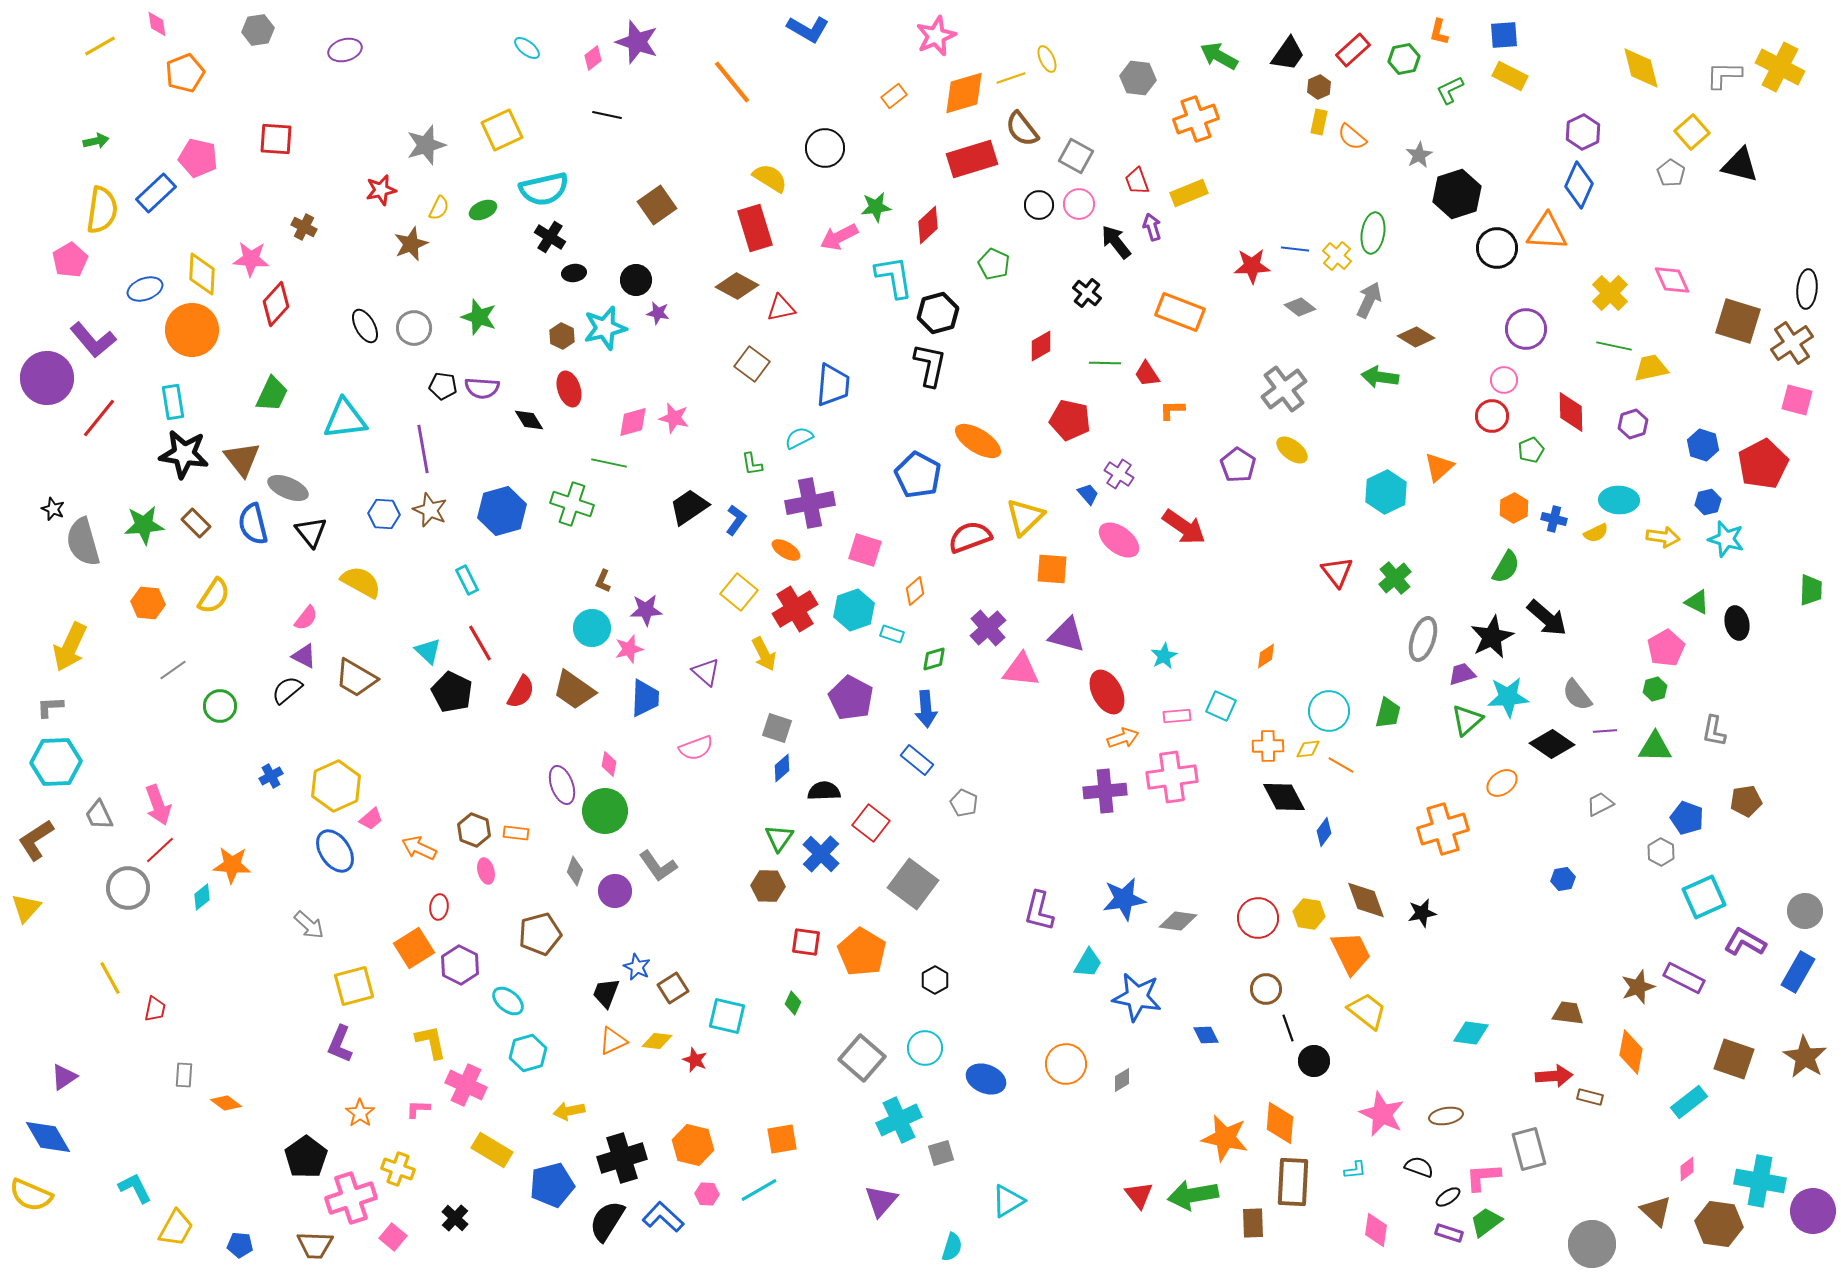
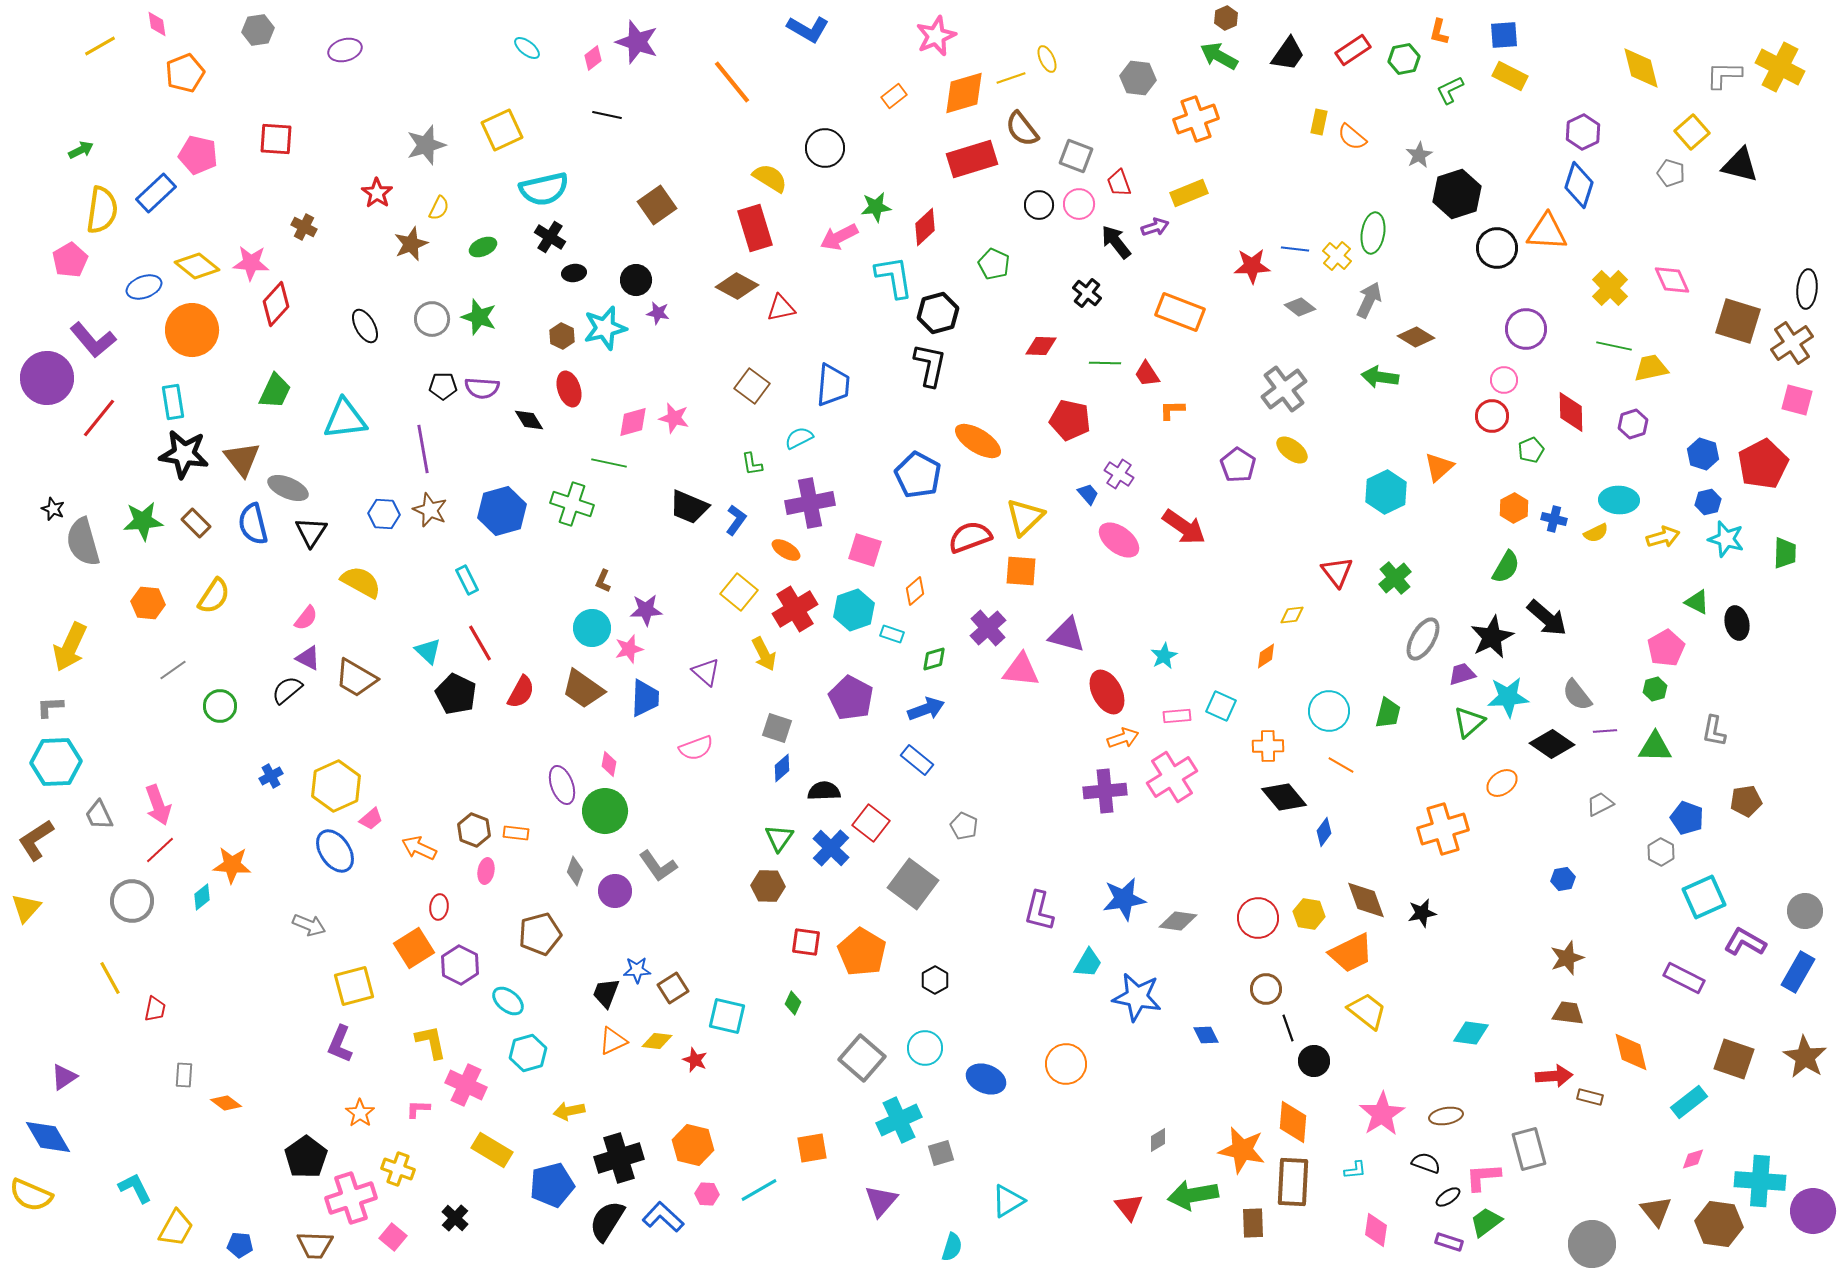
red rectangle at (1353, 50): rotated 8 degrees clockwise
brown hexagon at (1319, 87): moved 93 px left, 69 px up
green arrow at (96, 141): moved 15 px left, 9 px down; rotated 15 degrees counterclockwise
gray square at (1076, 156): rotated 8 degrees counterclockwise
pink pentagon at (198, 158): moved 3 px up
gray pentagon at (1671, 173): rotated 16 degrees counterclockwise
red trapezoid at (1137, 181): moved 18 px left, 2 px down
blue diamond at (1579, 185): rotated 6 degrees counterclockwise
red star at (381, 190): moved 4 px left, 3 px down; rotated 24 degrees counterclockwise
green ellipse at (483, 210): moved 37 px down
red diamond at (928, 225): moved 3 px left, 2 px down
purple arrow at (1152, 227): moved 3 px right; rotated 88 degrees clockwise
pink star at (251, 259): moved 4 px down
yellow diamond at (202, 274): moved 5 px left, 8 px up; rotated 54 degrees counterclockwise
blue ellipse at (145, 289): moved 1 px left, 2 px up
yellow cross at (1610, 293): moved 5 px up
gray circle at (414, 328): moved 18 px right, 9 px up
red diamond at (1041, 346): rotated 32 degrees clockwise
brown square at (752, 364): moved 22 px down
black pentagon at (443, 386): rotated 8 degrees counterclockwise
green trapezoid at (272, 394): moved 3 px right, 3 px up
blue hexagon at (1703, 445): moved 9 px down
black trapezoid at (689, 507): rotated 123 degrees counterclockwise
green star at (144, 525): moved 1 px left, 4 px up
black triangle at (311, 532): rotated 12 degrees clockwise
yellow arrow at (1663, 537): rotated 24 degrees counterclockwise
orange square at (1052, 569): moved 31 px left, 2 px down
green trapezoid at (1811, 590): moved 26 px left, 37 px up
gray ellipse at (1423, 639): rotated 12 degrees clockwise
purple triangle at (304, 656): moved 4 px right, 2 px down
brown trapezoid at (574, 690): moved 9 px right, 1 px up
black pentagon at (452, 692): moved 4 px right, 2 px down
blue arrow at (926, 709): rotated 105 degrees counterclockwise
green triangle at (1467, 720): moved 2 px right, 2 px down
yellow diamond at (1308, 749): moved 16 px left, 134 px up
pink cross at (1172, 777): rotated 24 degrees counterclockwise
black diamond at (1284, 797): rotated 12 degrees counterclockwise
gray pentagon at (964, 803): moved 23 px down
blue cross at (821, 854): moved 10 px right, 6 px up
pink ellipse at (486, 871): rotated 25 degrees clockwise
gray circle at (128, 888): moved 4 px right, 13 px down
gray arrow at (309, 925): rotated 20 degrees counterclockwise
orange trapezoid at (1351, 953): rotated 90 degrees clockwise
blue star at (637, 967): moved 3 px down; rotated 28 degrees counterclockwise
brown star at (1638, 987): moved 71 px left, 29 px up
orange diamond at (1631, 1052): rotated 24 degrees counterclockwise
gray diamond at (1122, 1080): moved 36 px right, 60 px down
pink star at (1382, 1114): rotated 15 degrees clockwise
orange diamond at (1280, 1123): moved 13 px right, 1 px up
orange star at (1225, 1138): moved 17 px right, 12 px down
orange square at (782, 1139): moved 30 px right, 9 px down
black cross at (622, 1158): moved 3 px left
black semicircle at (1419, 1167): moved 7 px right, 4 px up
pink diamond at (1687, 1169): moved 6 px right, 10 px up; rotated 20 degrees clockwise
cyan cross at (1760, 1181): rotated 6 degrees counterclockwise
red triangle at (1139, 1195): moved 10 px left, 12 px down
brown triangle at (1656, 1211): rotated 8 degrees clockwise
purple rectangle at (1449, 1233): moved 9 px down
